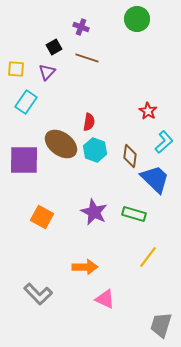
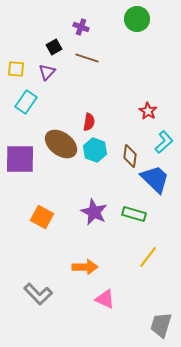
purple square: moved 4 px left, 1 px up
